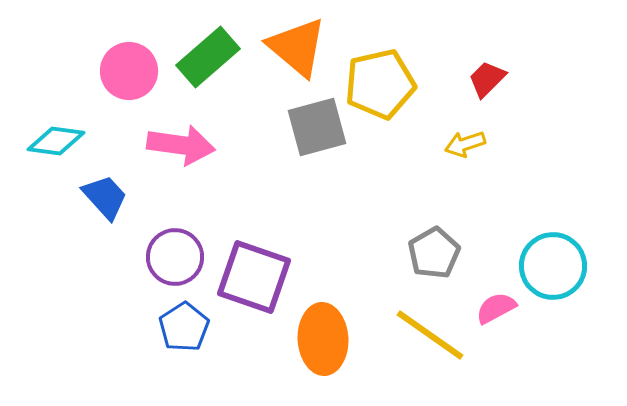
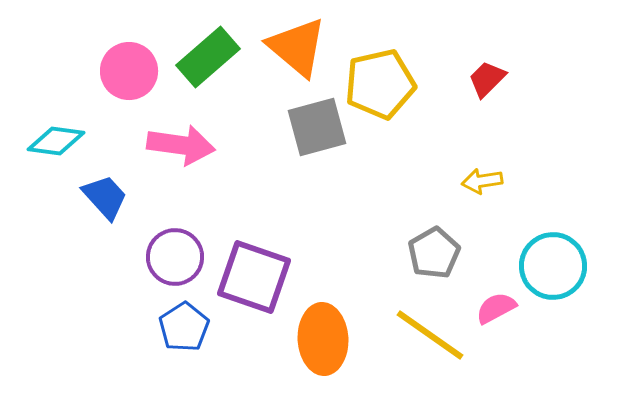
yellow arrow: moved 17 px right, 37 px down; rotated 9 degrees clockwise
